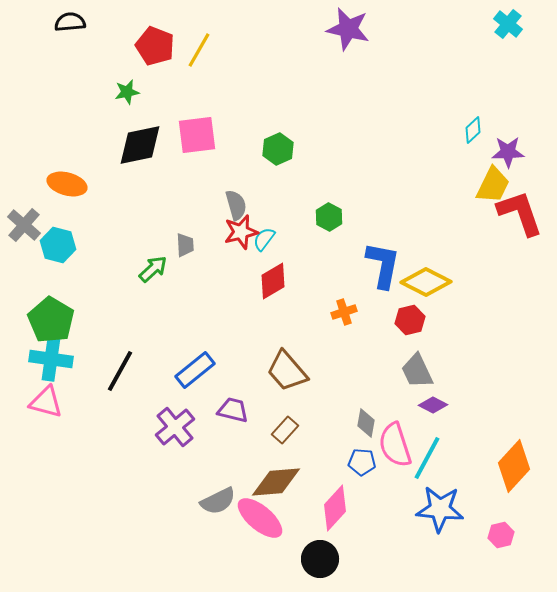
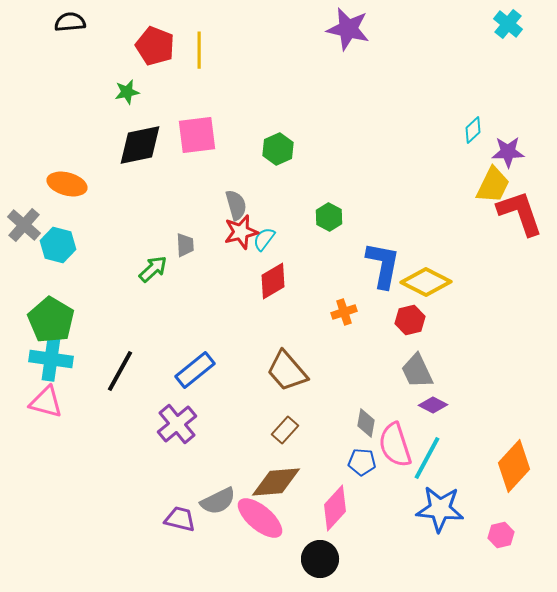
yellow line at (199, 50): rotated 30 degrees counterclockwise
purple trapezoid at (233, 410): moved 53 px left, 109 px down
purple cross at (175, 427): moved 2 px right, 3 px up
